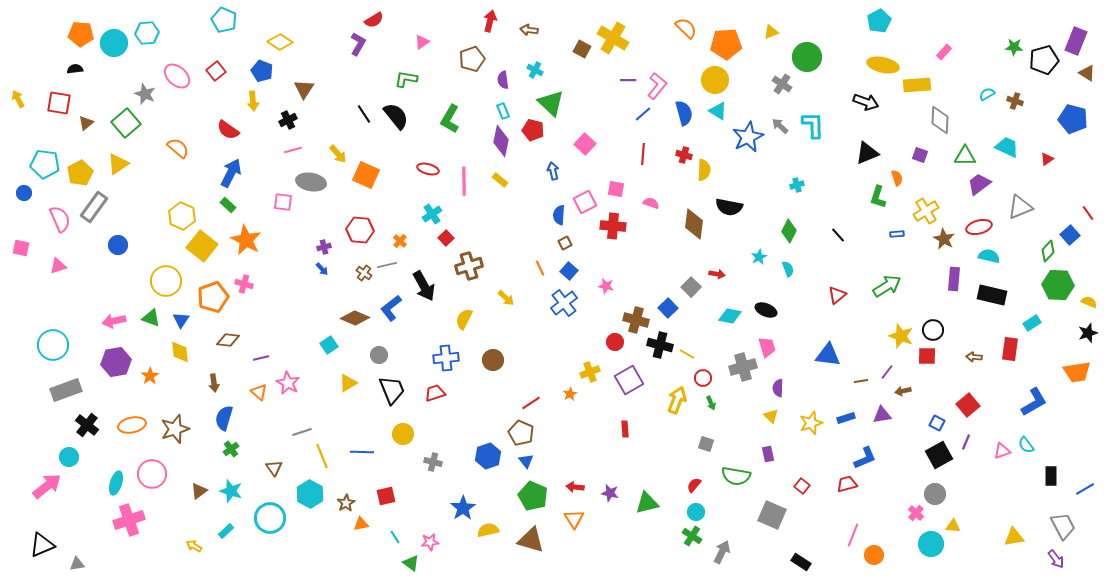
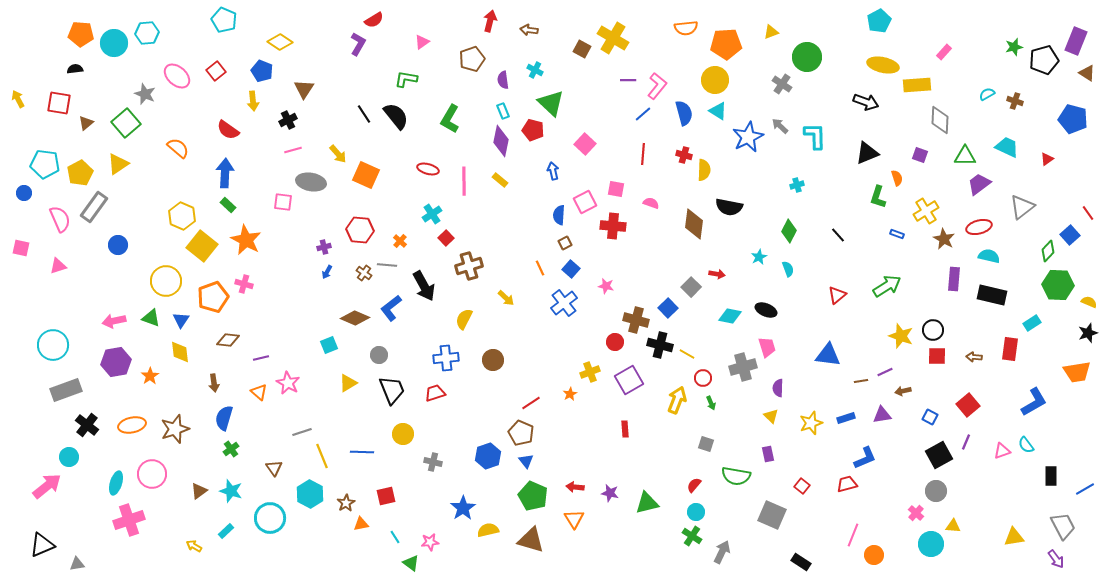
orange semicircle at (686, 28): rotated 130 degrees clockwise
green star at (1014, 47): rotated 18 degrees counterclockwise
cyan L-shape at (813, 125): moved 2 px right, 11 px down
blue arrow at (231, 173): moved 6 px left; rotated 24 degrees counterclockwise
gray triangle at (1020, 207): moved 2 px right; rotated 16 degrees counterclockwise
blue rectangle at (897, 234): rotated 24 degrees clockwise
gray line at (387, 265): rotated 18 degrees clockwise
blue arrow at (322, 269): moved 5 px right, 3 px down; rotated 72 degrees clockwise
blue square at (569, 271): moved 2 px right, 2 px up
cyan square at (329, 345): rotated 12 degrees clockwise
red square at (927, 356): moved 10 px right
purple line at (887, 372): moved 2 px left; rotated 28 degrees clockwise
blue square at (937, 423): moved 7 px left, 6 px up
gray circle at (935, 494): moved 1 px right, 3 px up
